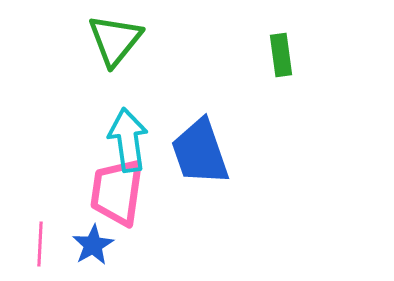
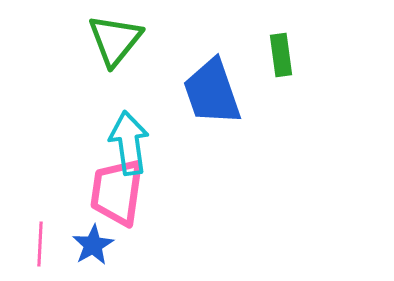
cyan arrow: moved 1 px right, 3 px down
blue trapezoid: moved 12 px right, 60 px up
